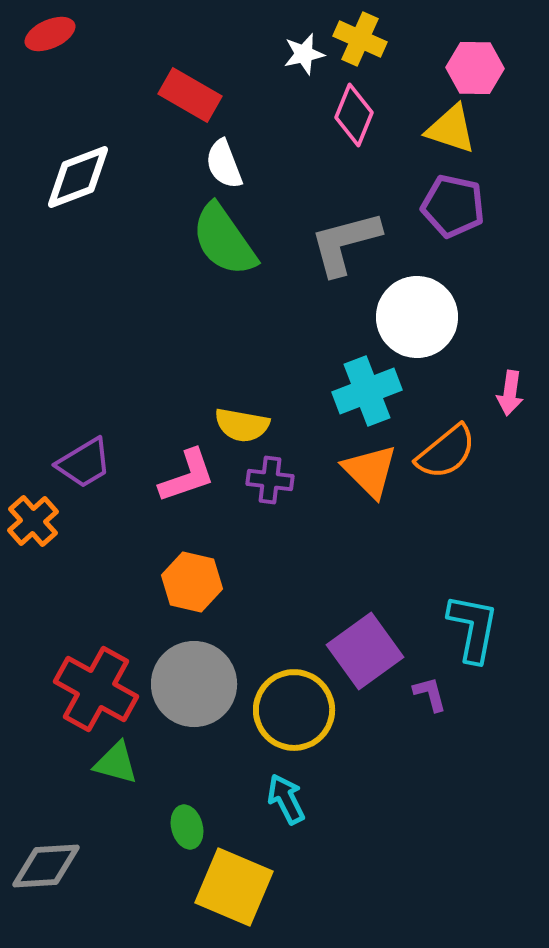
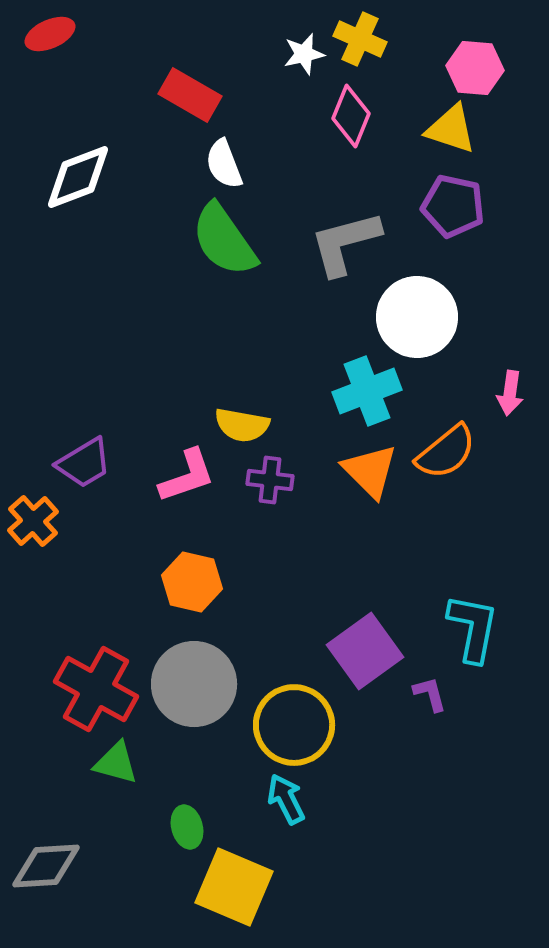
pink hexagon: rotated 4 degrees clockwise
pink diamond: moved 3 px left, 1 px down
yellow circle: moved 15 px down
